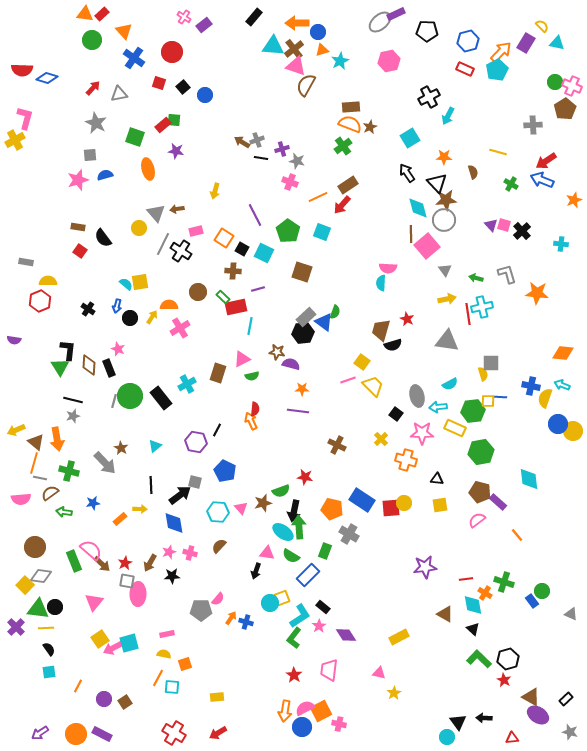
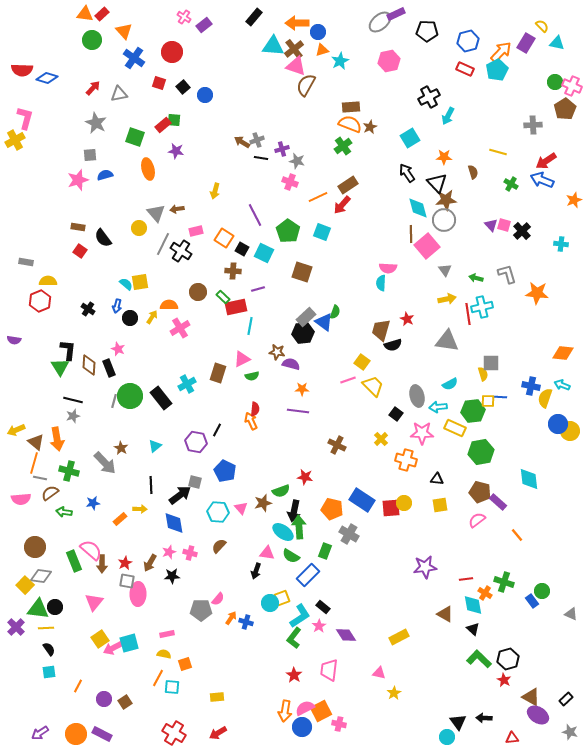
yellow circle at (573, 431): moved 3 px left
brown arrow at (102, 564): rotated 48 degrees clockwise
